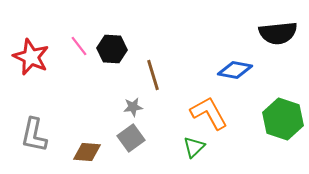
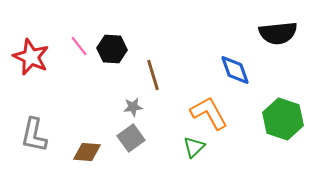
blue diamond: rotated 60 degrees clockwise
